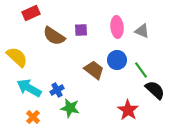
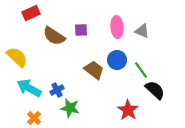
orange cross: moved 1 px right, 1 px down
